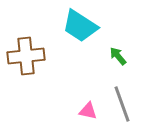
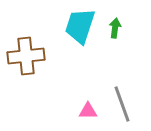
cyan trapezoid: rotated 75 degrees clockwise
green arrow: moved 3 px left, 28 px up; rotated 48 degrees clockwise
pink triangle: rotated 12 degrees counterclockwise
